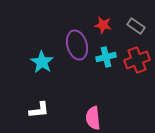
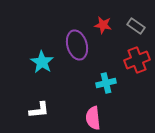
cyan cross: moved 26 px down
